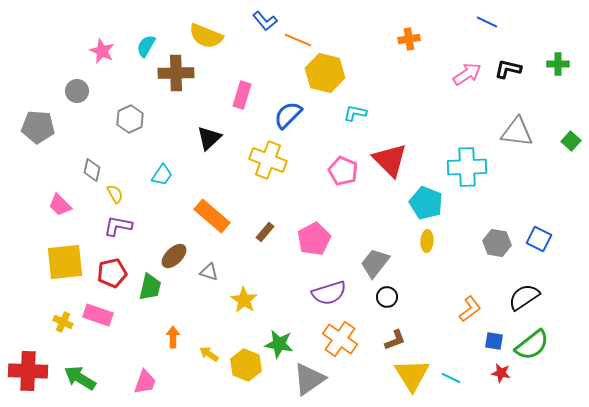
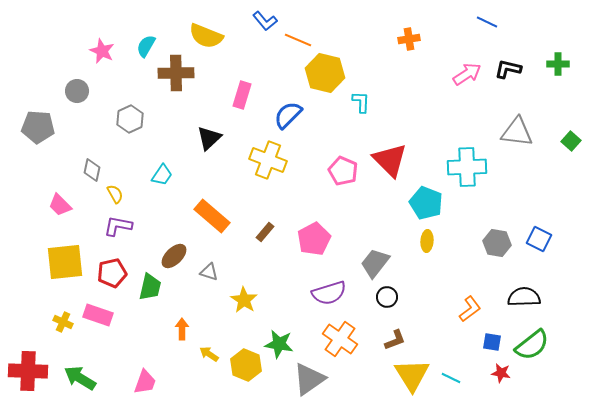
cyan L-shape at (355, 113): moved 6 px right, 11 px up; rotated 80 degrees clockwise
black semicircle at (524, 297): rotated 32 degrees clockwise
orange arrow at (173, 337): moved 9 px right, 8 px up
blue square at (494, 341): moved 2 px left, 1 px down
